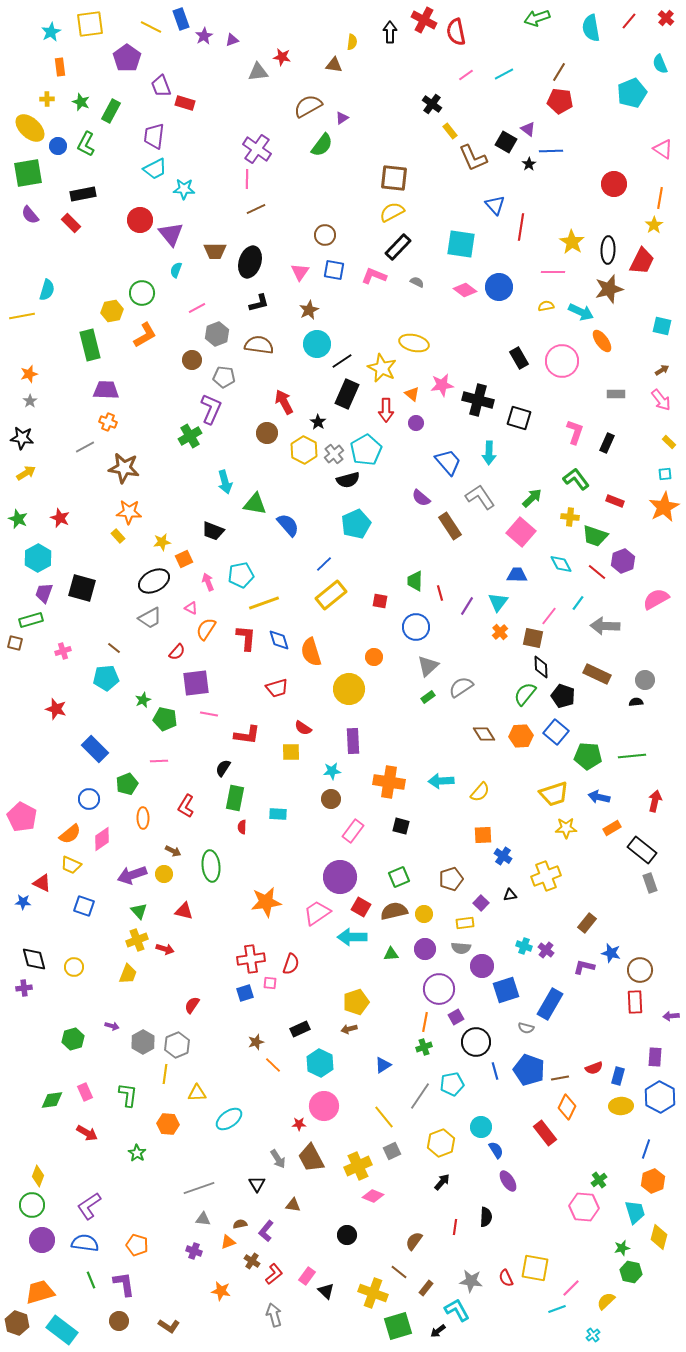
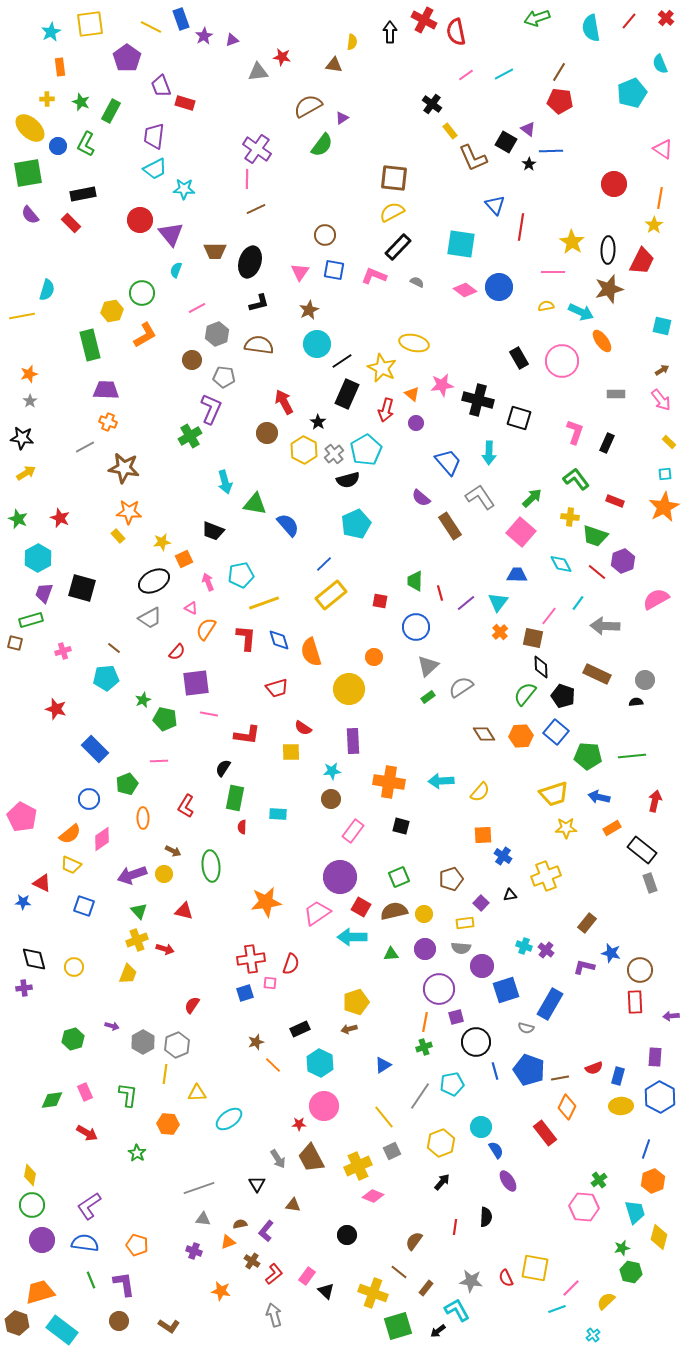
red arrow at (386, 410): rotated 15 degrees clockwise
purple line at (467, 606): moved 1 px left, 3 px up; rotated 18 degrees clockwise
purple square at (456, 1017): rotated 14 degrees clockwise
yellow diamond at (38, 1176): moved 8 px left, 1 px up; rotated 10 degrees counterclockwise
